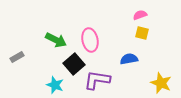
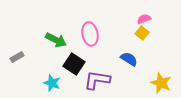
pink semicircle: moved 4 px right, 4 px down
yellow square: rotated 24 degrees clockwise
pink ellipse: moved 6 px up
blue semicircle: rotated 42 degrees clockwise
black square: rotated 15 degrees counterclockwise
cyan star: moved 3 px left, 2 px up
